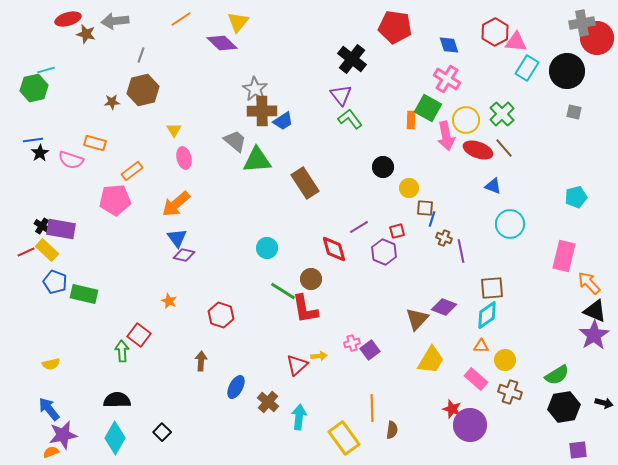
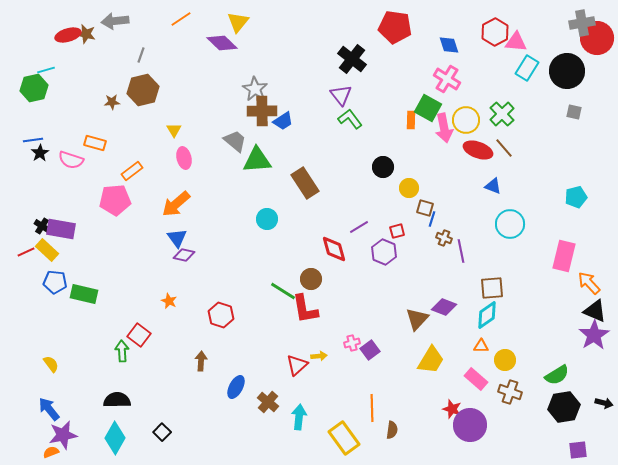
red ellipse at (68, 19): moved 16 px down
pink arrow at (446, 136): moved 2 px left, 8 px up
brown square at (425, 208): rotated 12 degrees clockwise
cyan circle at (267, 248): moved 29 px up
blue pentagon at (55, 282): rotated 15 degrees counterclockwise
yellow semicircle at (51, 364): rotated 114 degrees counterclockwise
